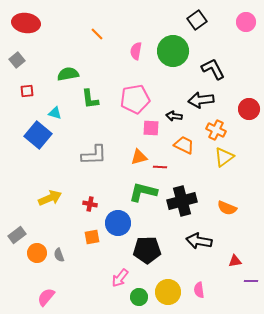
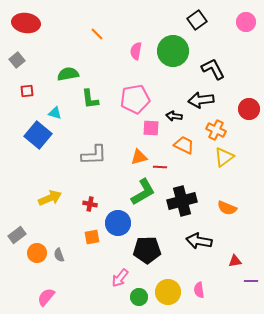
green L-shape at (143, 192): rotated 136 degrees clockwise
